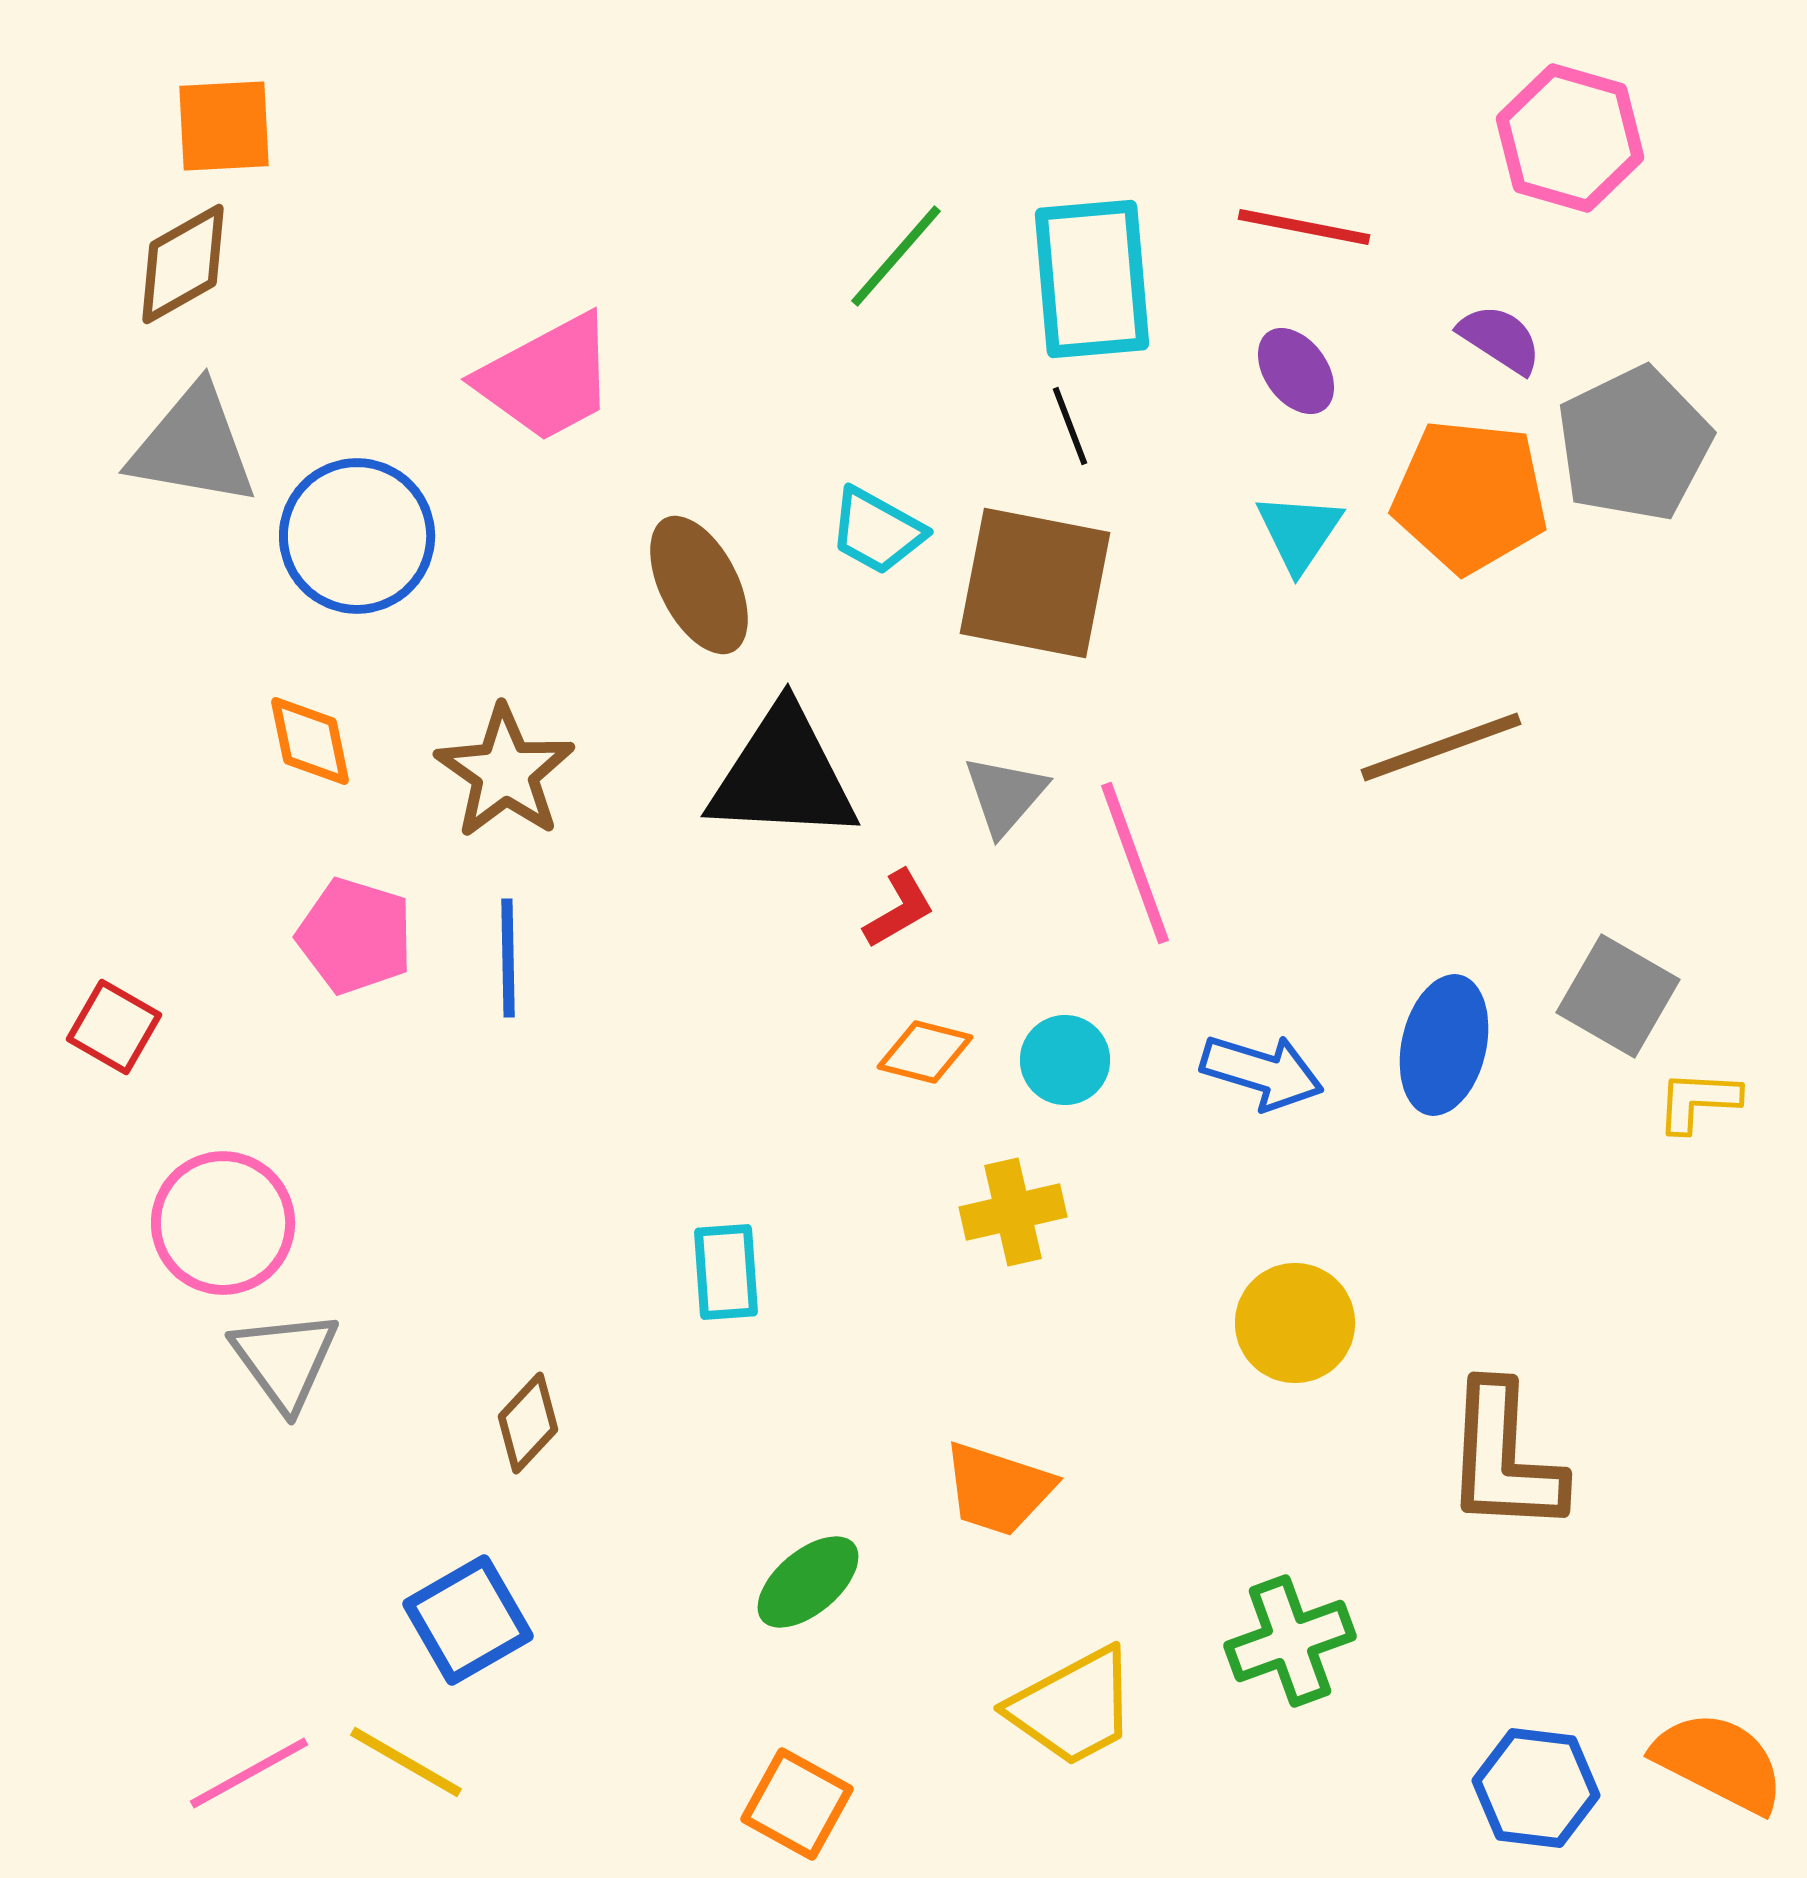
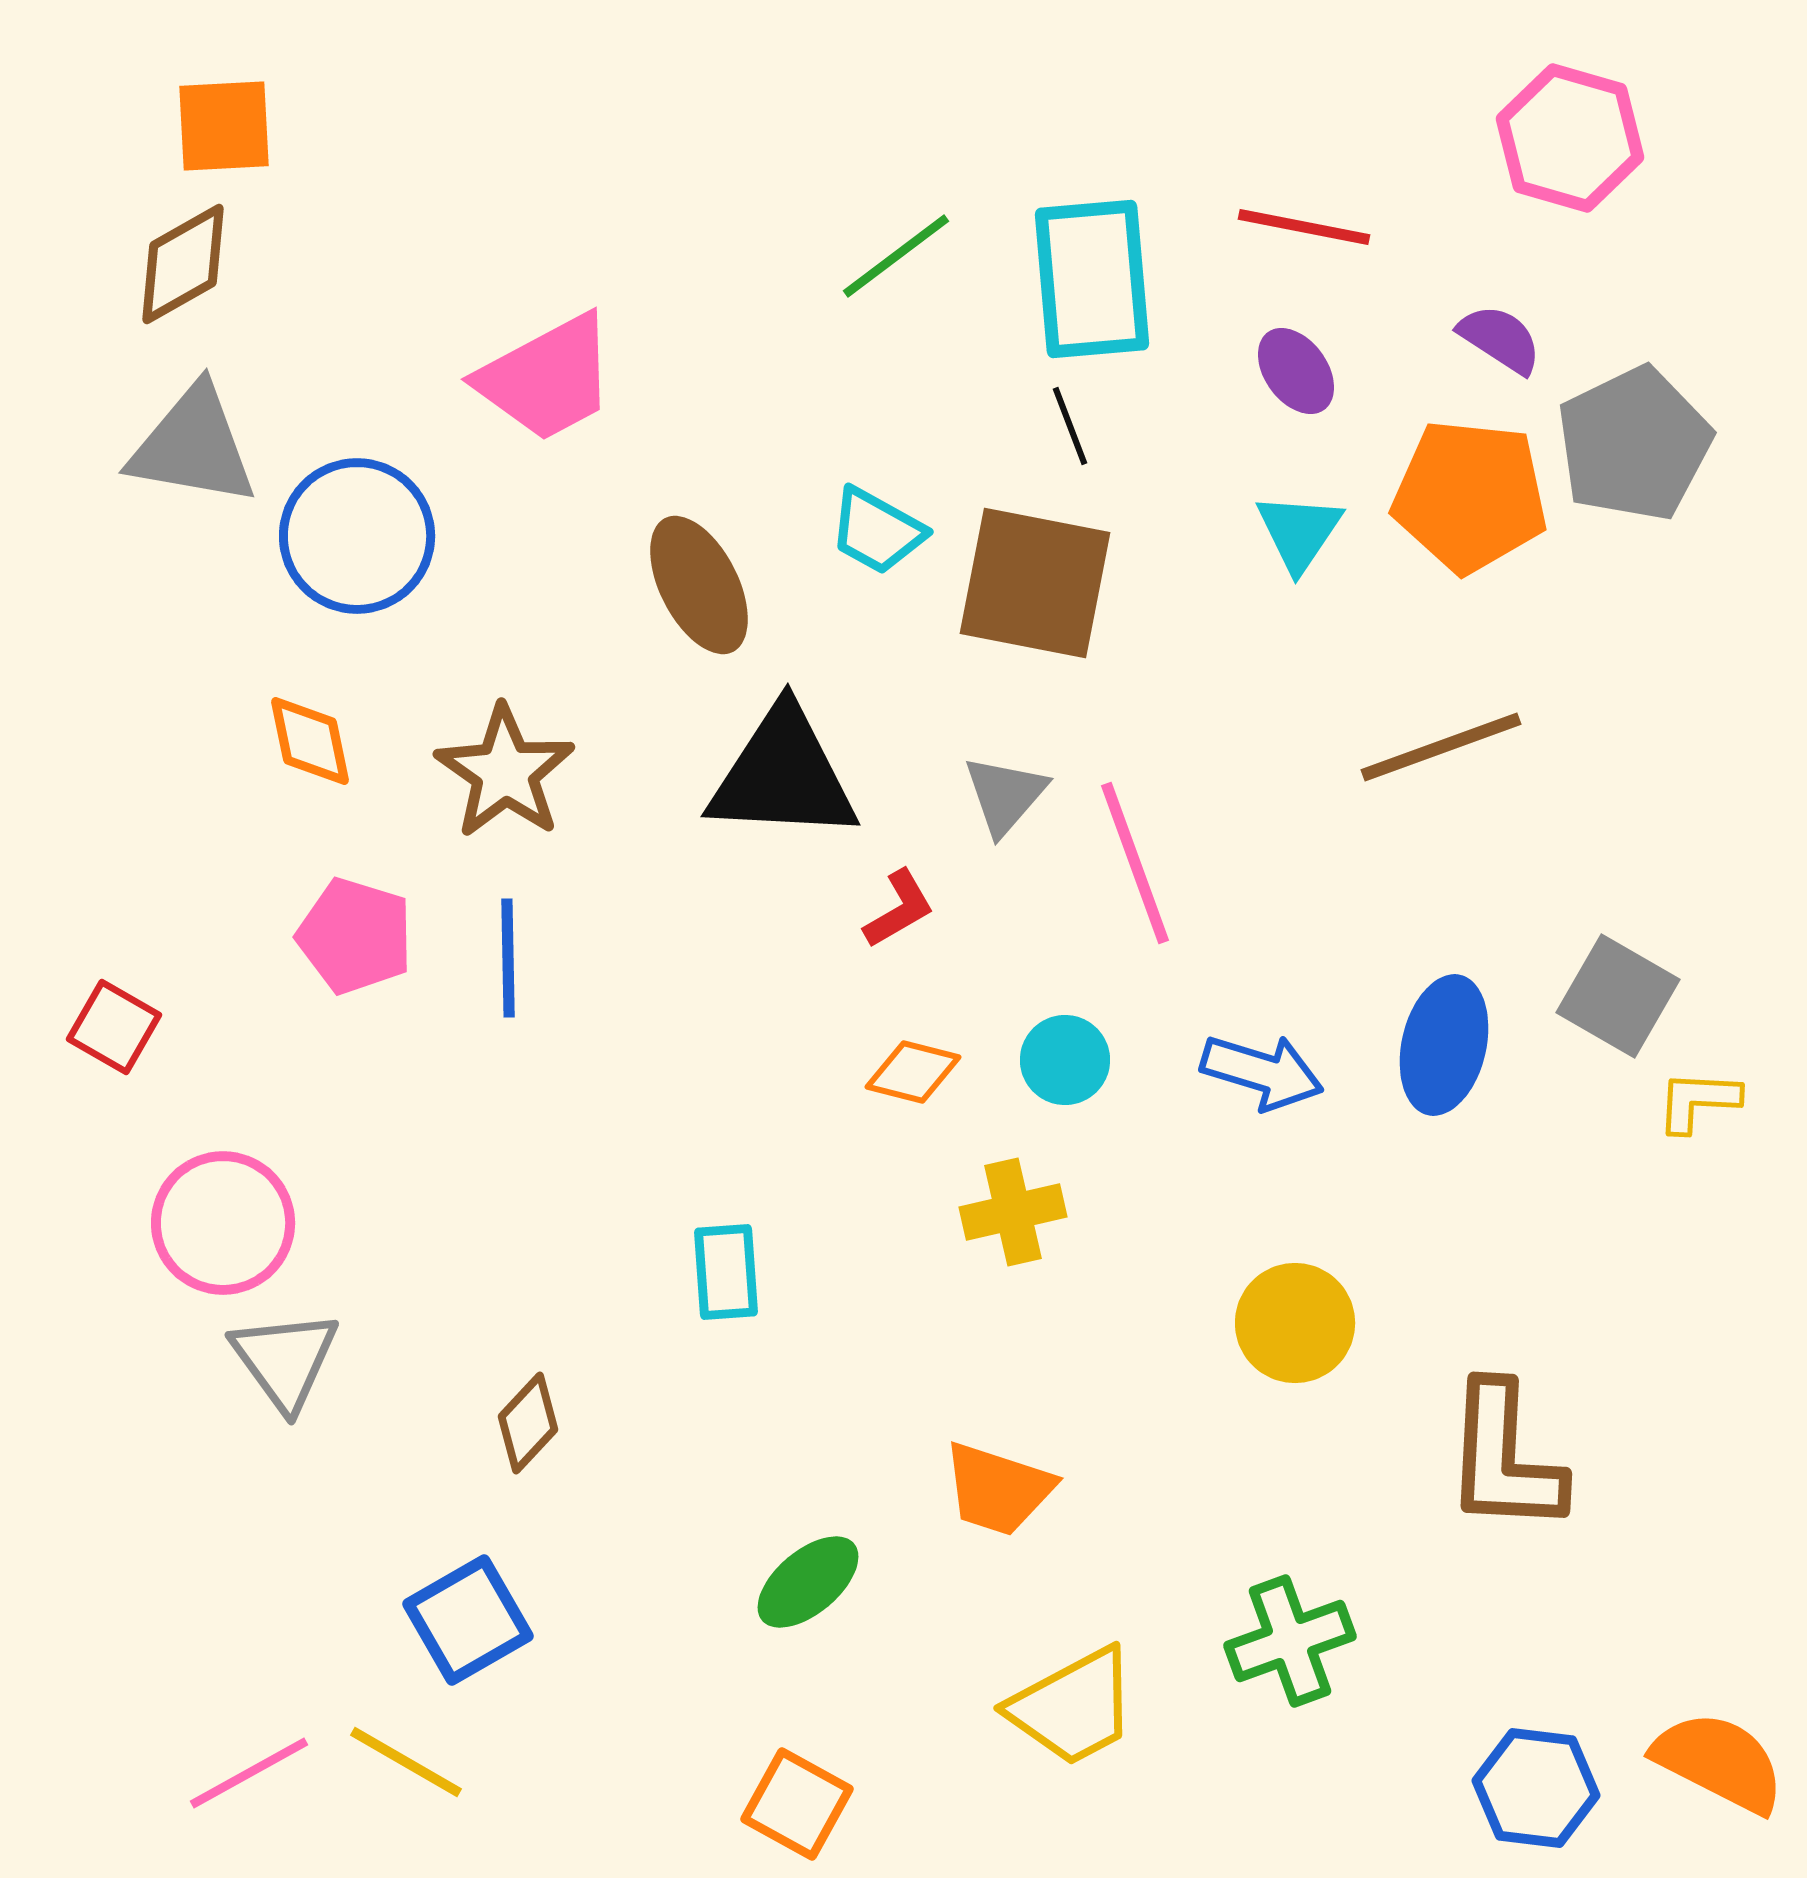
green line at (896, 256): rotated 12 degrees clockwise
orange diamond at (925, 1052): moved 12 px left, 20 px down
